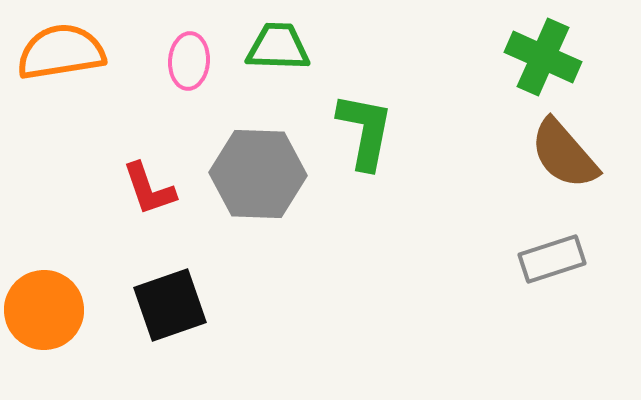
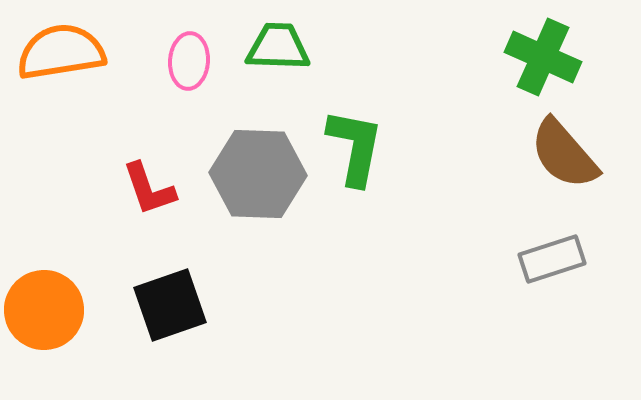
green L-shape: moved 10 px left, 16 px down
